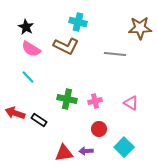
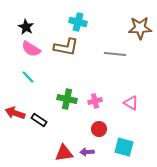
brown L-shape: moved 1 px down; rotated 15 degrees counterclockwise
cyan square: rotated 30 degrees counterclockwise
purple arrow: moved 1 px right, 1 px down
